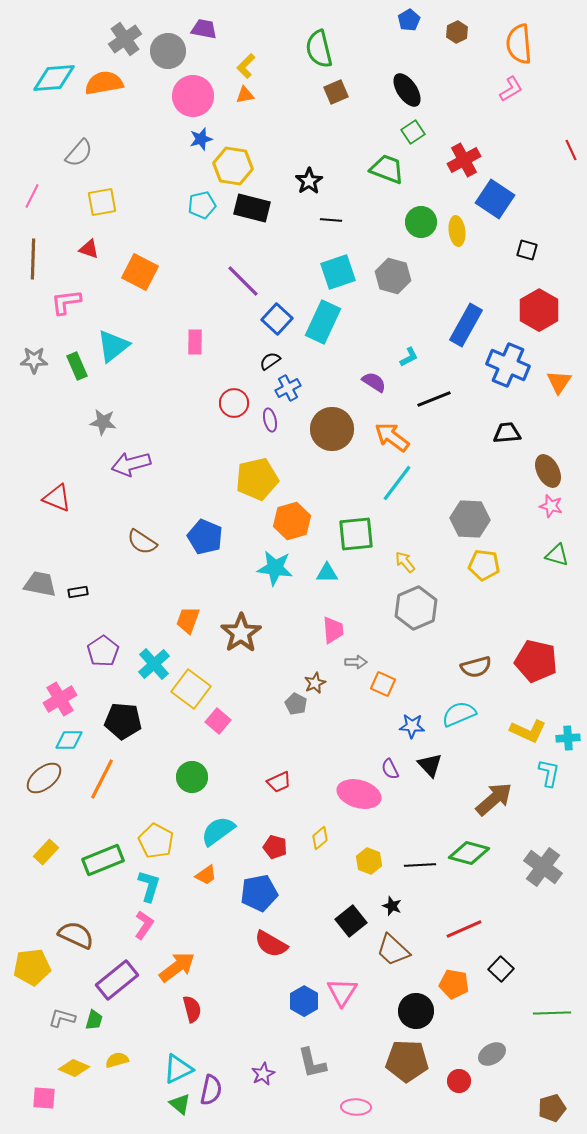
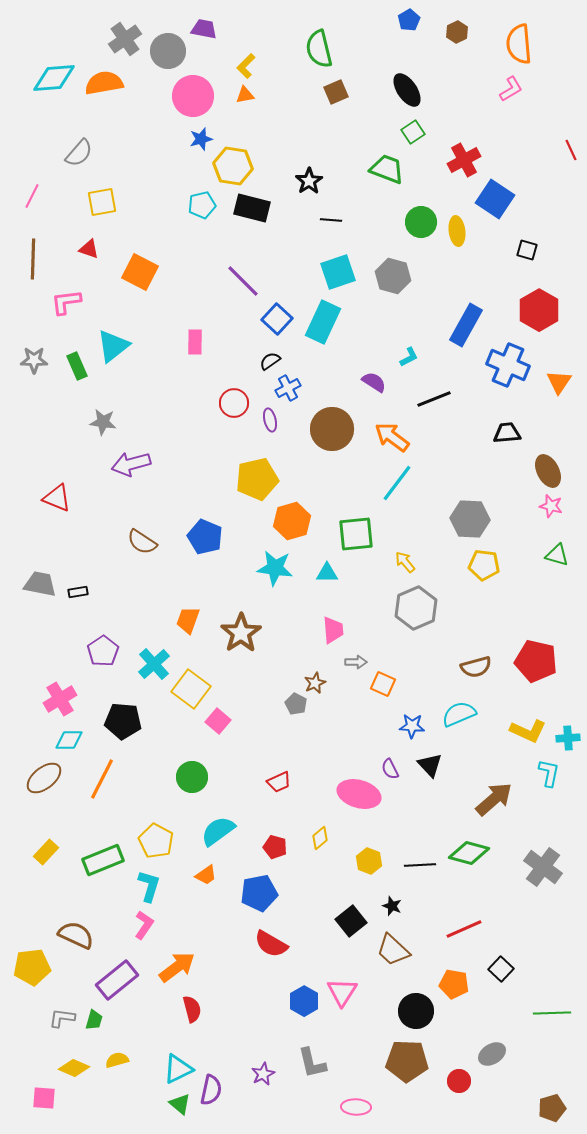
gray L-shape at (62, 1018): rotated 8 degrees counterclockwise
